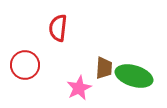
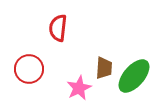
red circle: moved 4 px right, 4 px down
green ellipse: rotated 66 degrees counterclockwise
